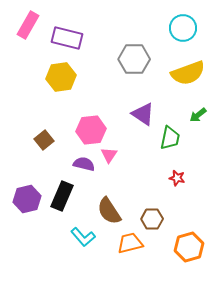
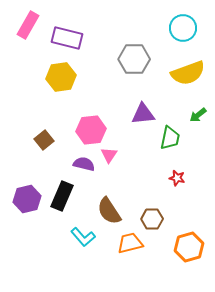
purple triangle: rotated 40 degrees counterclockwise
